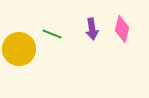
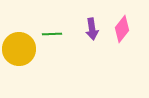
pink diamond: rotated 24 degrees clockwise
green line: rotated 24 degrees counterclockwise
